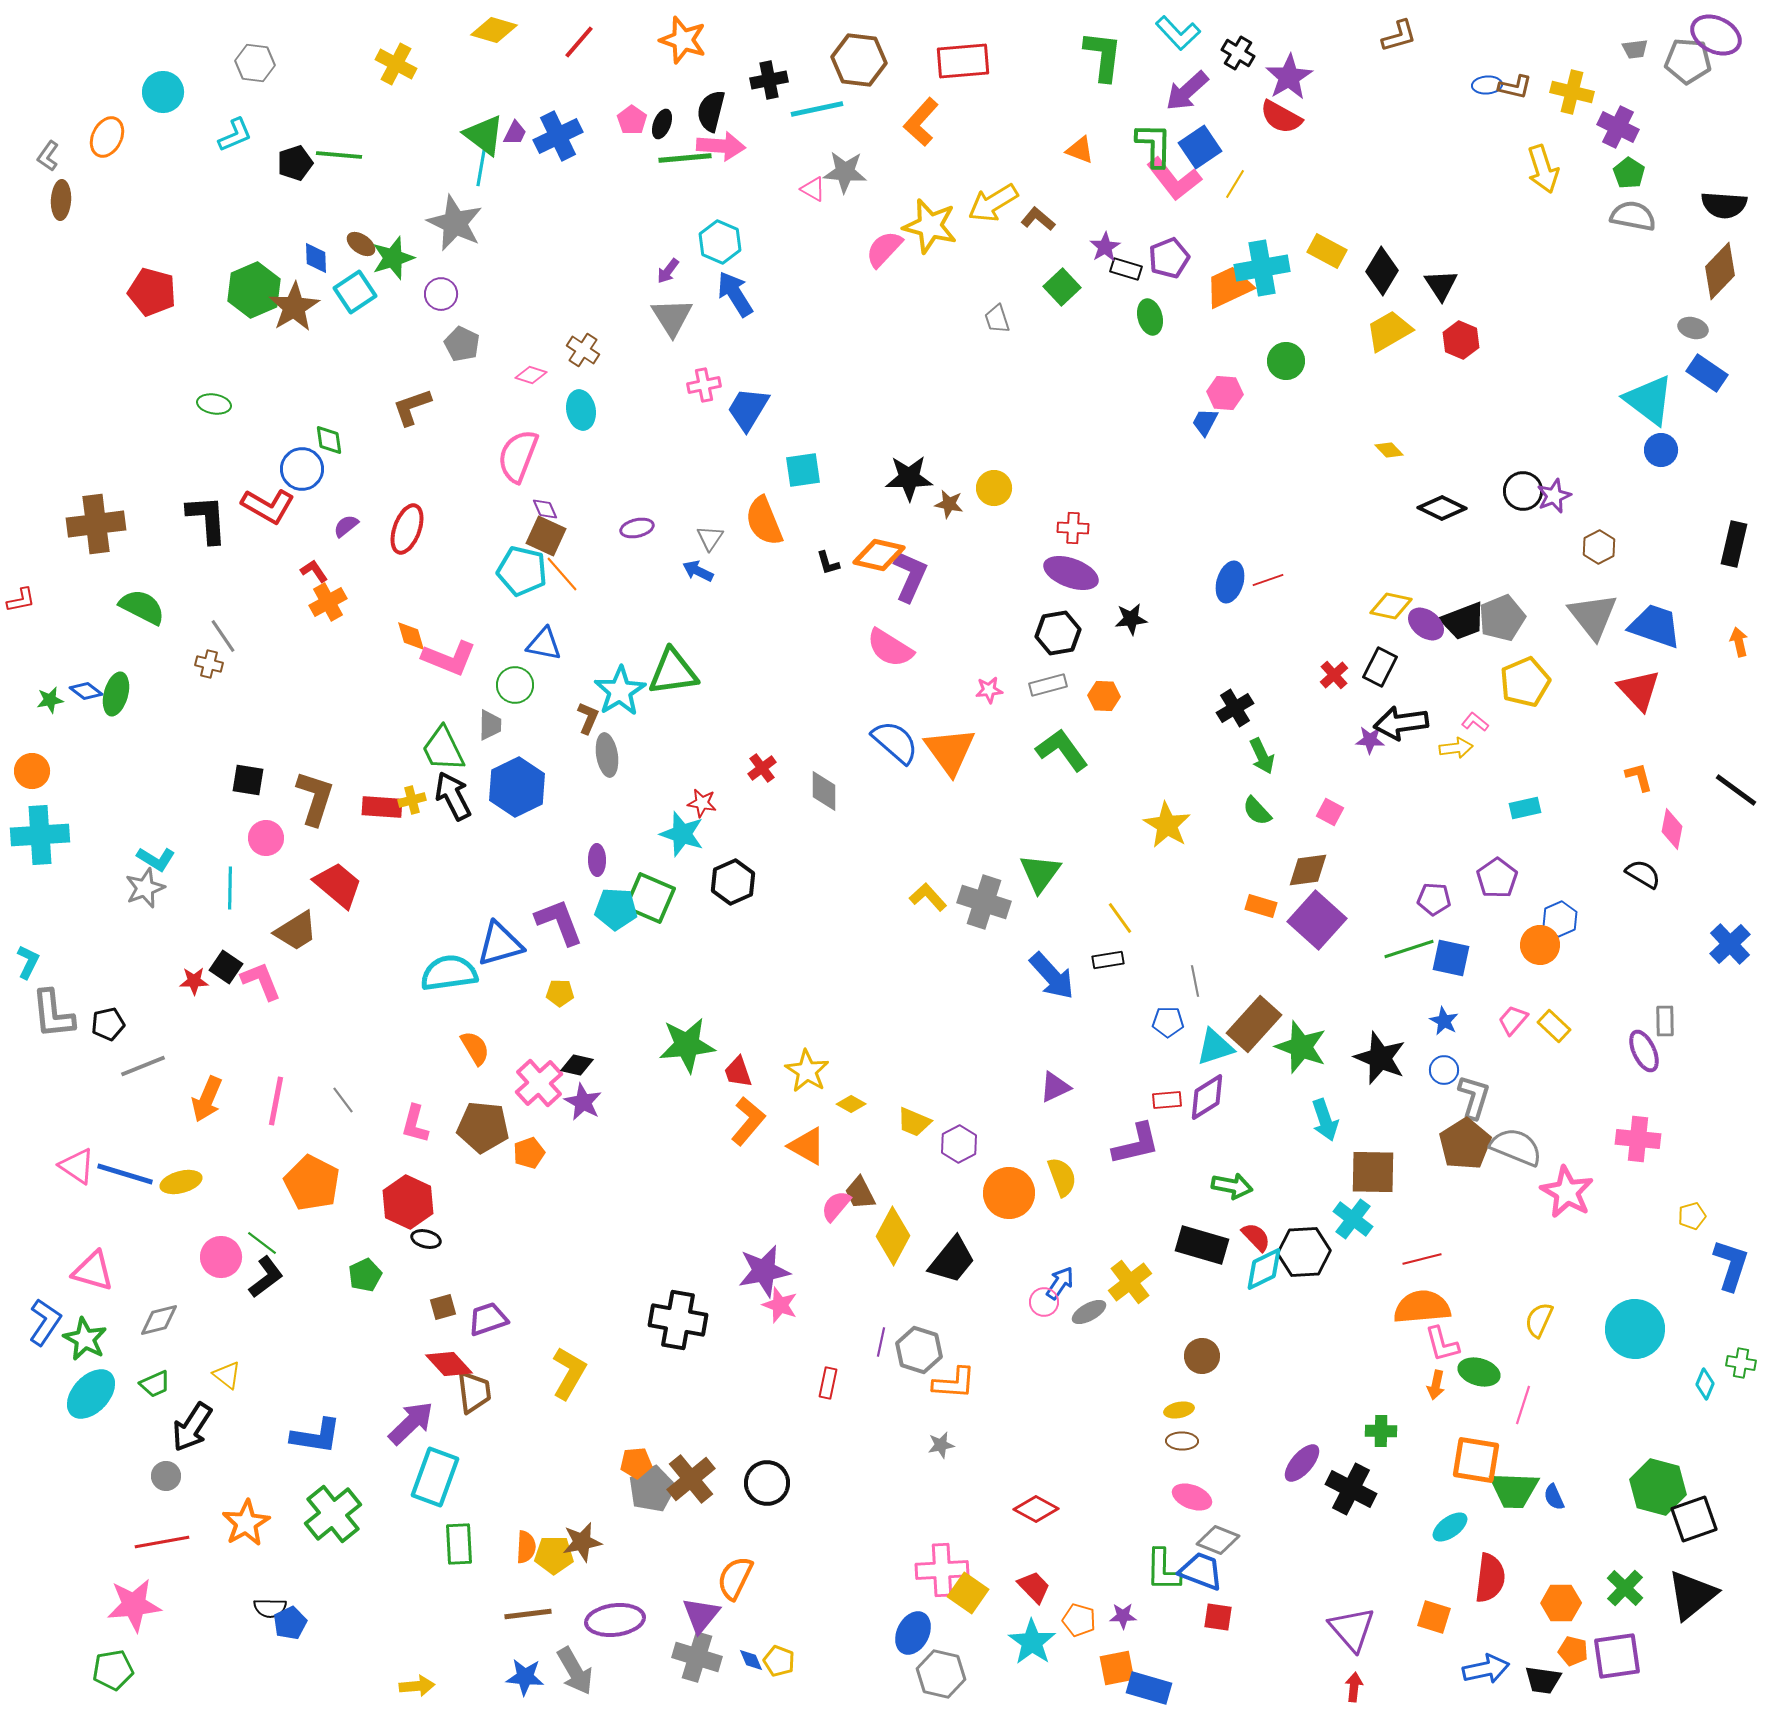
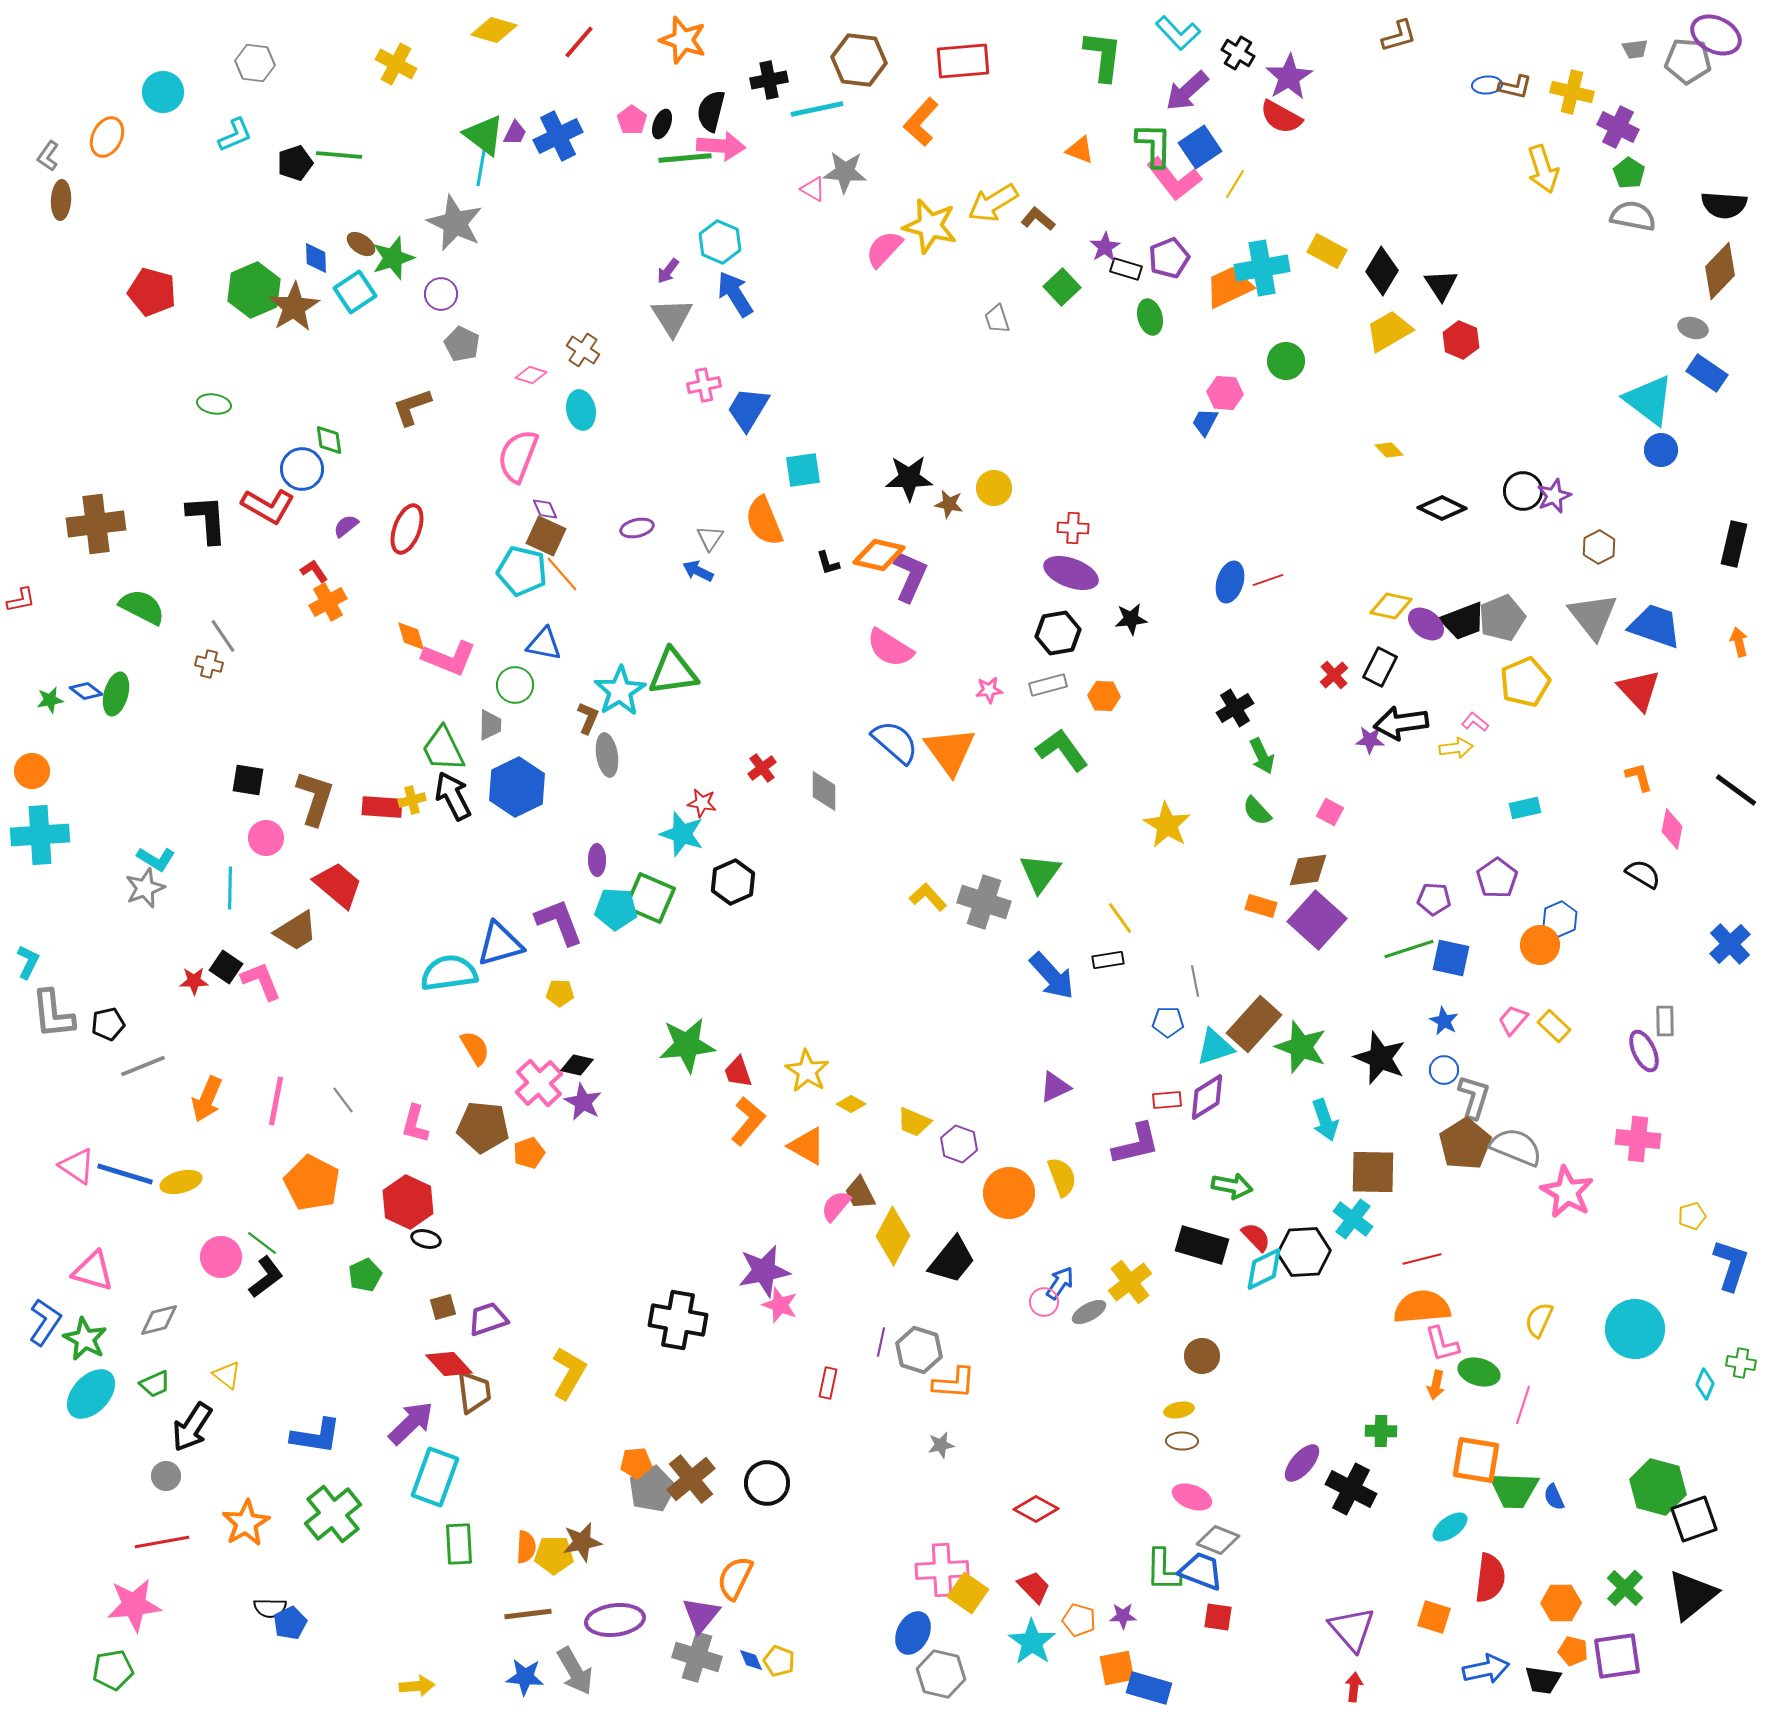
purple hexagon at (959, 1144): rotated 12 degrees counterclockwise
